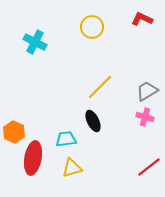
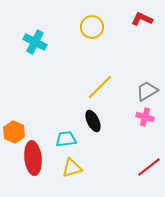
red ellipse: rotated 16 degrees counterclockwise
